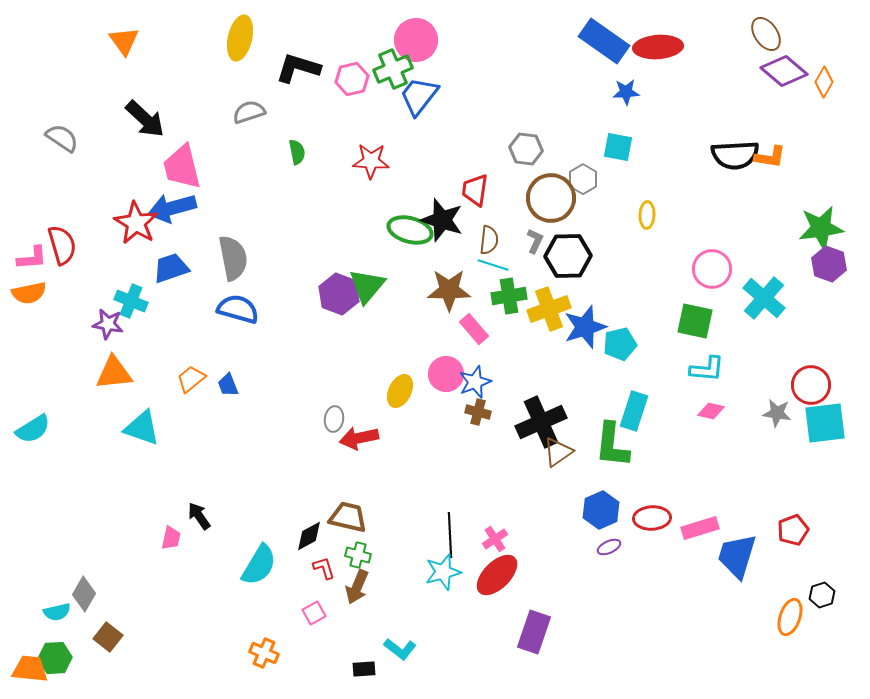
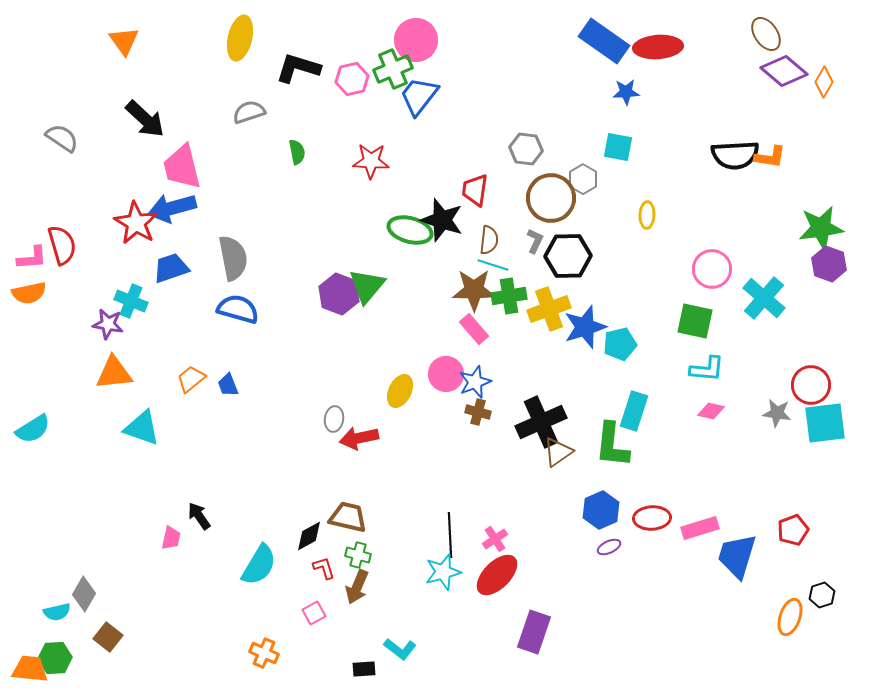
brown star at (449, 290): moved 25 px right
